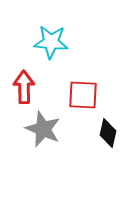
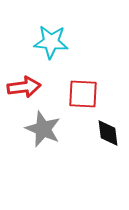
red arrow: rotated 84 degrees clockwise
red square: moved 1 px up
black diamond: rotated 20 degrees counterclockwise
